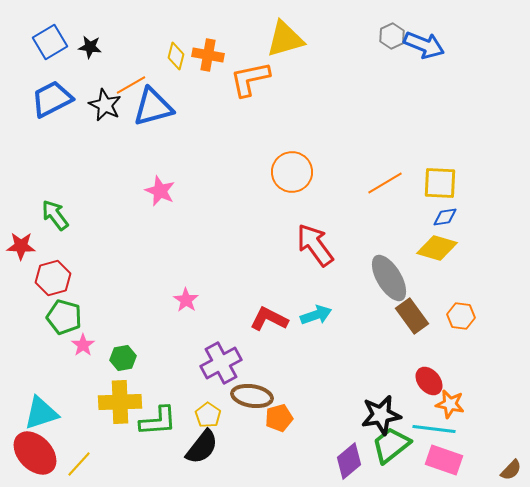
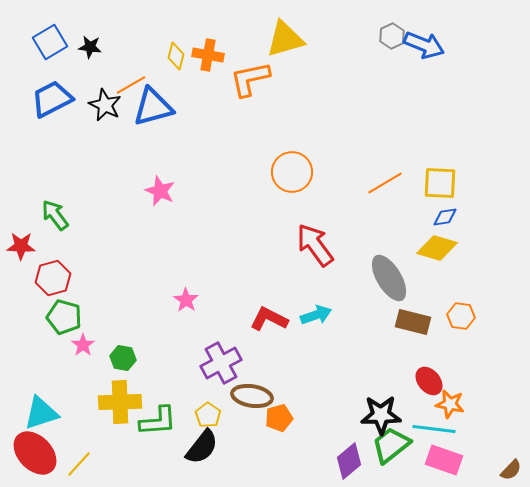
brown rectangle at (412, 316): moved 1 px right, 6 px down; rotated 40 degrees counterclockwise
green hexagon at (123, 358): rotated 20 degrees clockwise
black star at (381, 415): rotated 9 degrees clockwise
